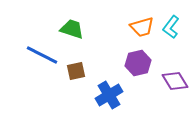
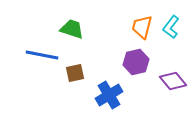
orange trapezoid: rotated 120 degrees clockwise
blue line: rotated 16 degrees counterclockwise
purple hexagon: moved 2 px left, 1 px up
brown square: moved 1 px left, 2 px down
purple diamond: moved 2 px left; rotated 8 degrees counterclockwise
